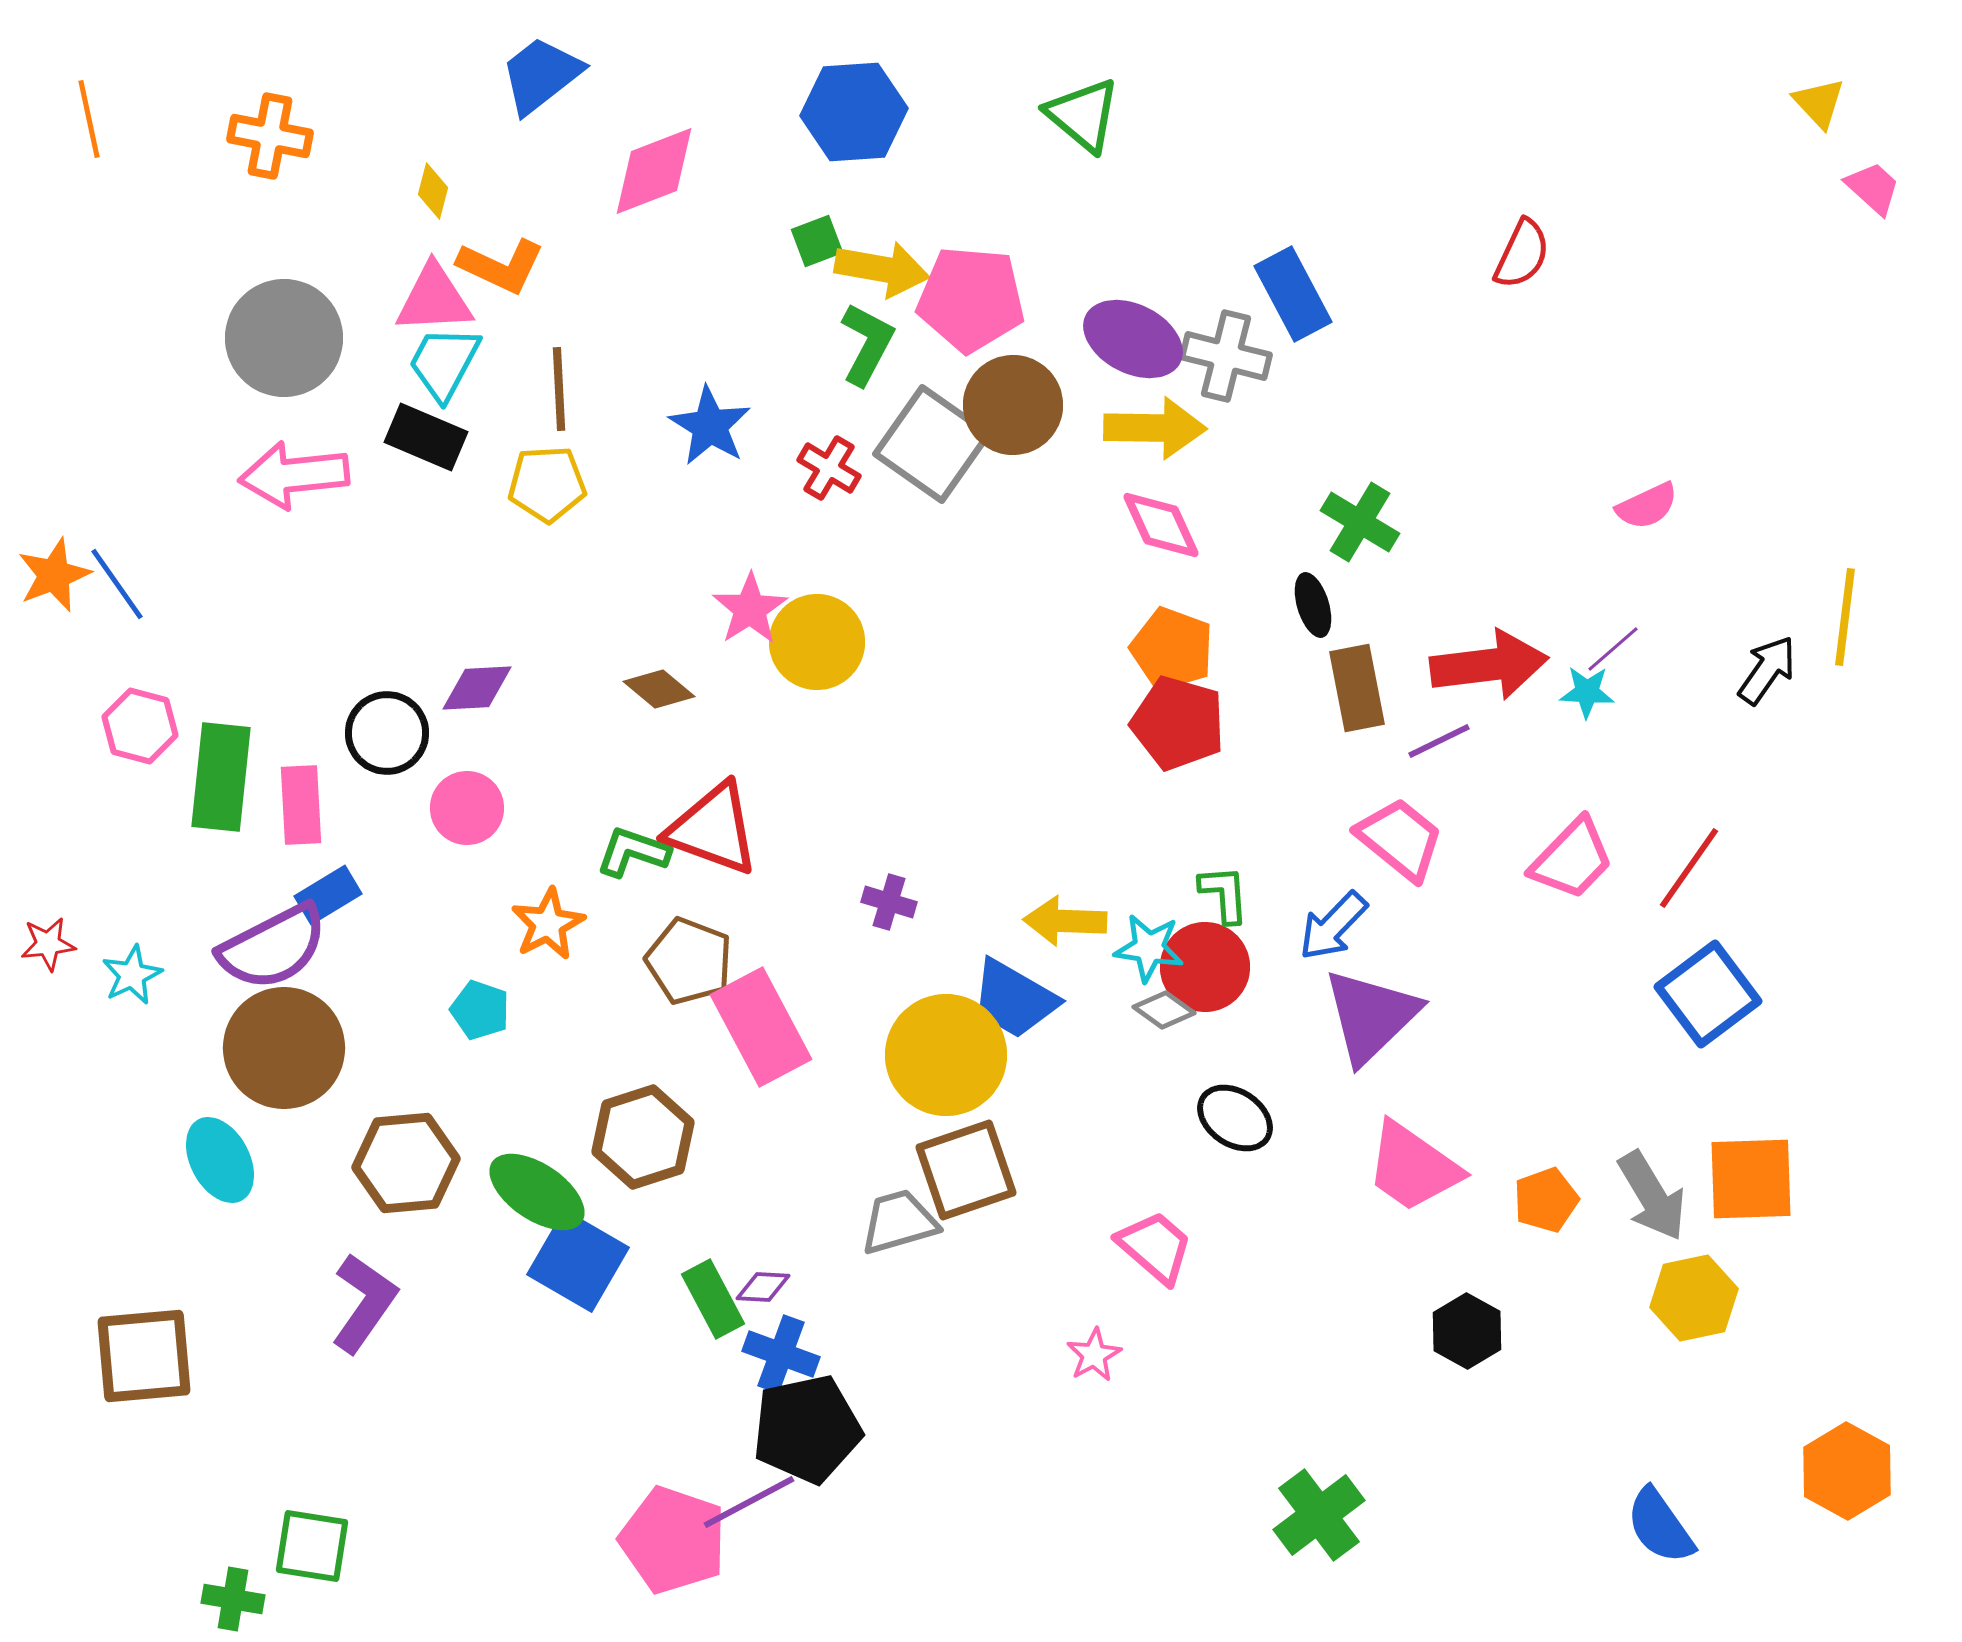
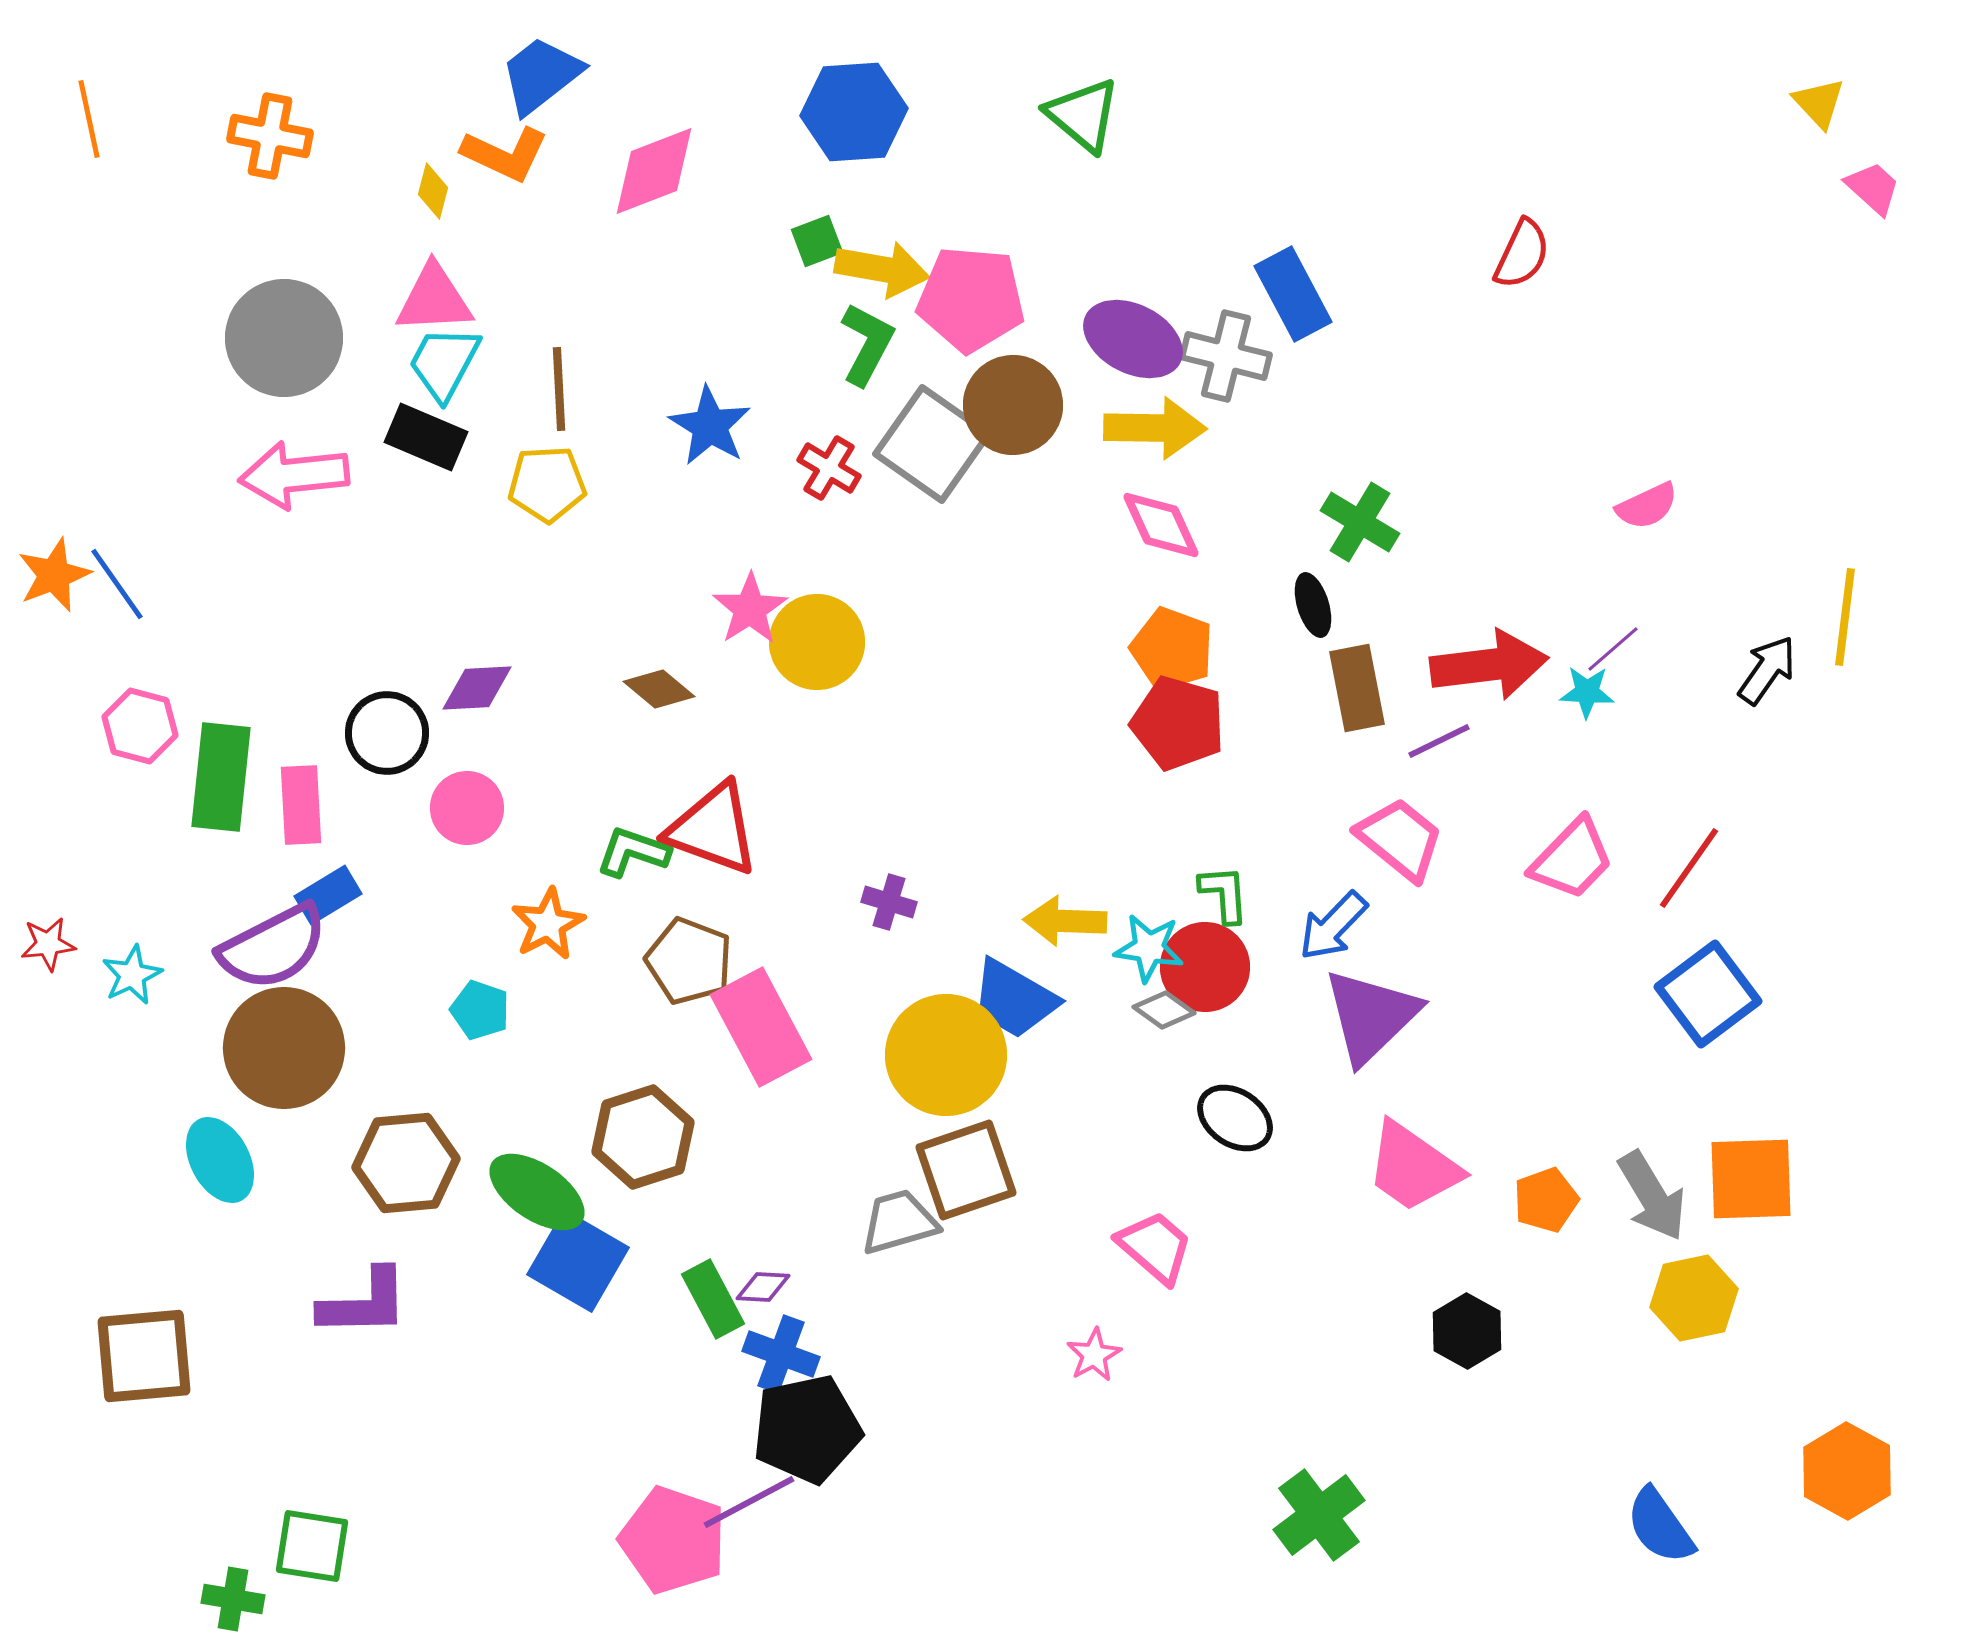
orange L-shape at (501, 266): moved 4 px right, 112 px up
purple L-shape at (364, 1303): rotated 54 degrees clockwise
